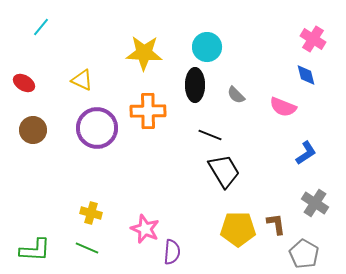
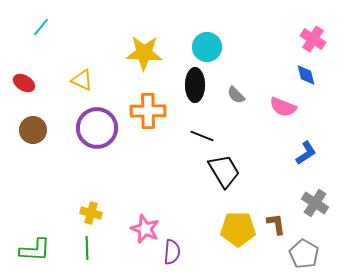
black line: moved 8 px left, 1 px down
green line: rotated 65 degrees clockwise
